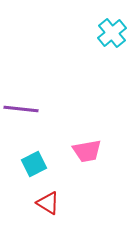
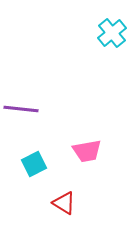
red triangle: moved 16 px right
